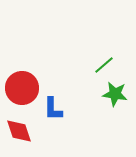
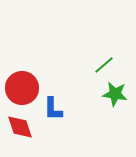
red diamond: moved 1 px right, 4 px up
